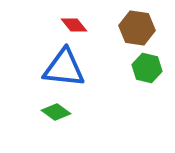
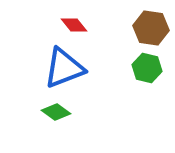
brown hexagon: moved 14 px right
blue triangle: rotated 27 degrees counterclockwise
